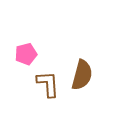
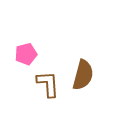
brown semicircle: moved 1 px right
